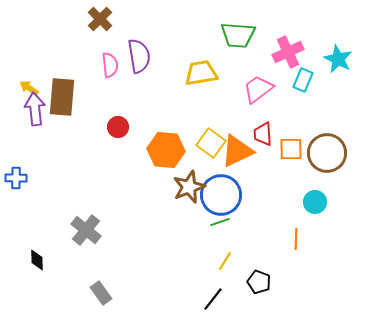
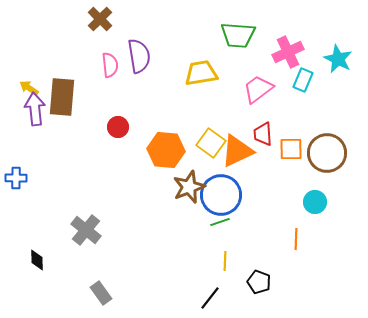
yellow line: rotated 30 degrees counterclockwise
black line: moved 3 px left, 1 px up
